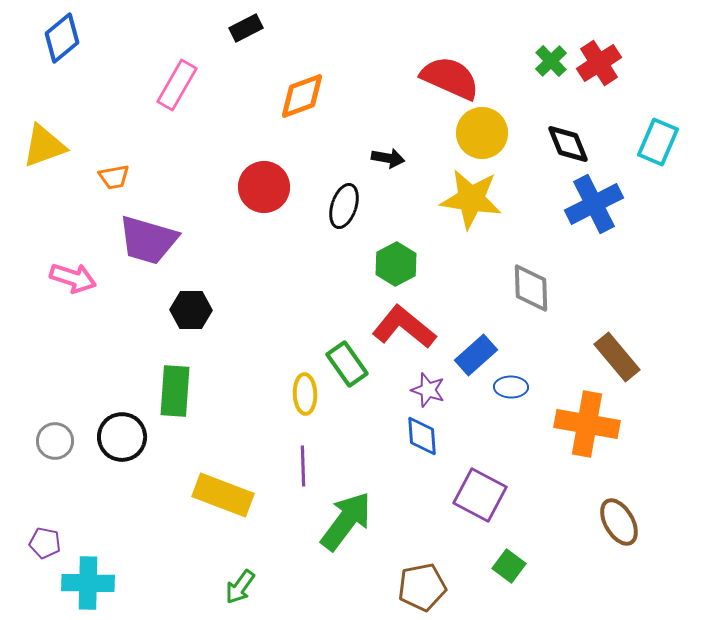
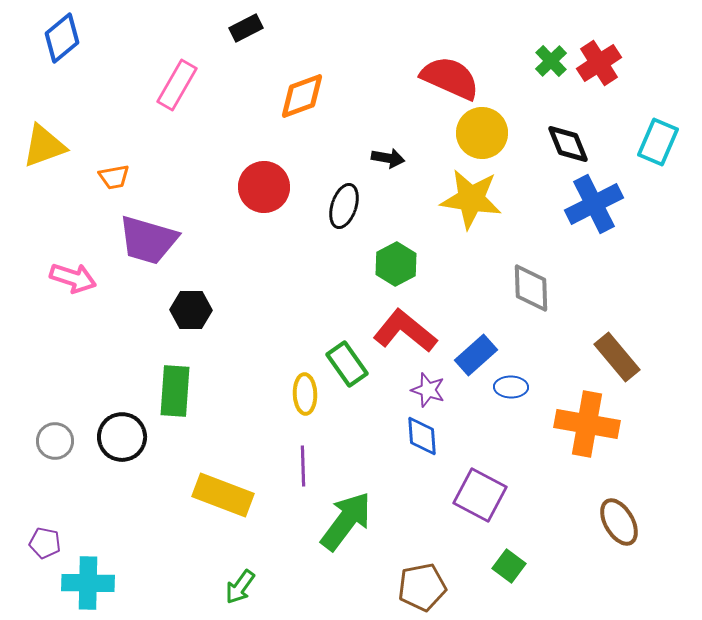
red L-shape at (404, 327): moved 1 px right, 4 px down
